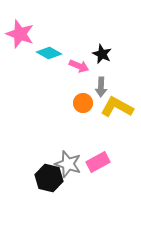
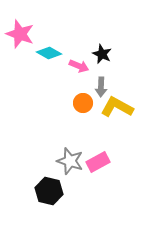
gray star: moved 2 px right, 3 px up
black hexagon: moved 13 px down
